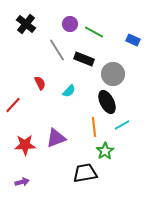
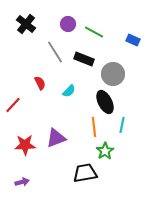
purple circle: moved 2 px left
gray line: moved 2 px left, 2 px down
black ellipse: moved 2 px left
cyan line: rotated 49 degrees counterclockwise
